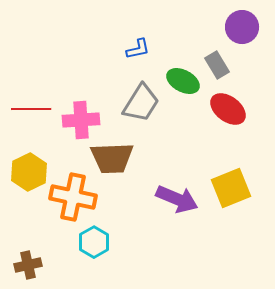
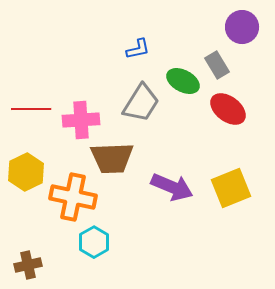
yellow hexagon: moved 3 px left
purple arrow: moved 5 px left, 12 px up
